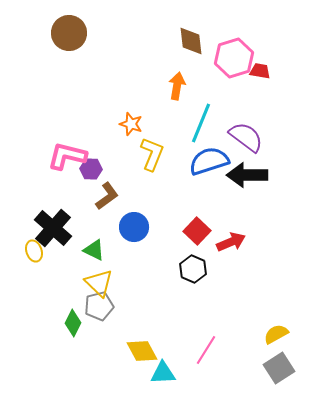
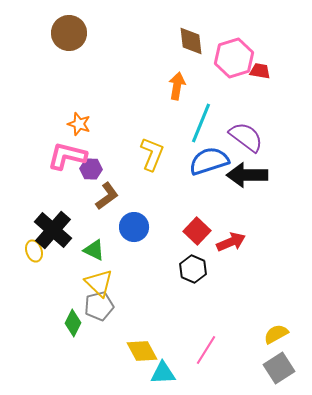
orange star: moved 52 px left
black cross: moved 2 px down
